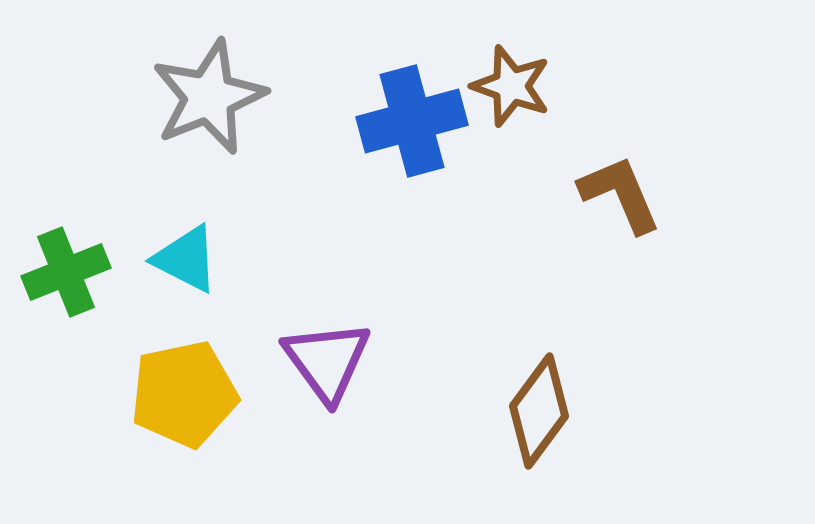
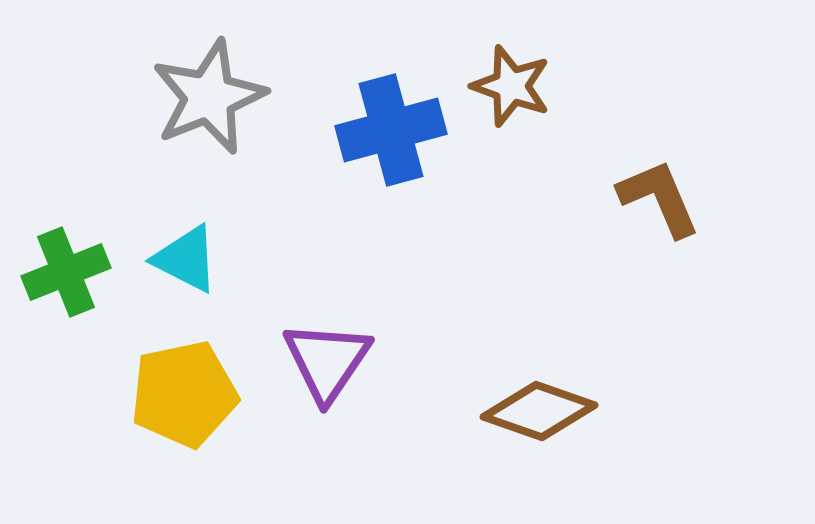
blue cross: moved 21 px left, 9 px down
brown L-shape: moved 39 px right, 4 px down
purple triangle: rotated 10 degrees clockwise
brown diamond: rotated 73 degrees clockwise
